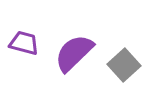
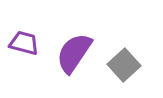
purple semicircle: rotated 12 degrees counterclockwise
